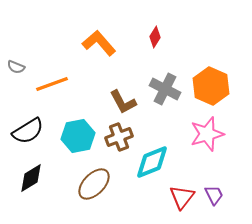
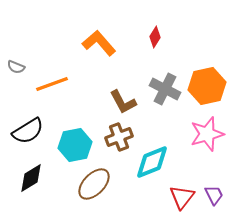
orange hexagon: moved 4 px left; rotated 24 degrees clockwise
cyan hexagon: moved 3 px left, 9 px down
